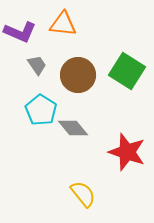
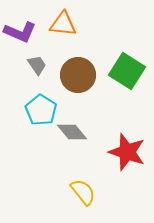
gray diamond: moved 1 px left, 4 px down
yellow semicircle: moved 2 px up
